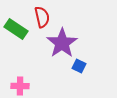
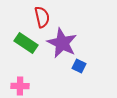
green rectangle: moved 10 px right, 14 px down
purple star: rotated 12 degrees counterclockwise
